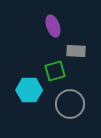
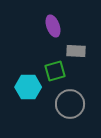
cyan hexagon: moved 1 px left, 3 px up
